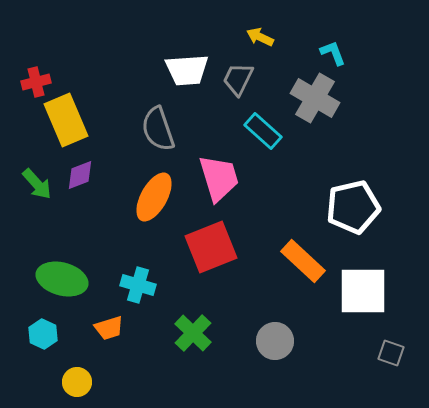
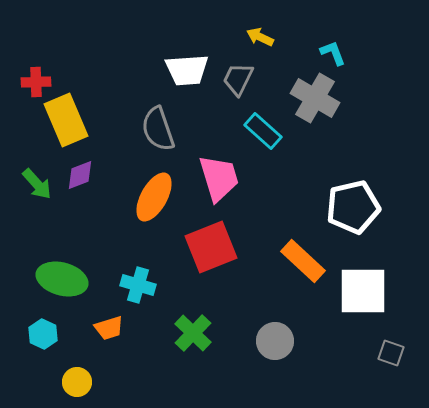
red cross: rotated 12 degrees clockwise
